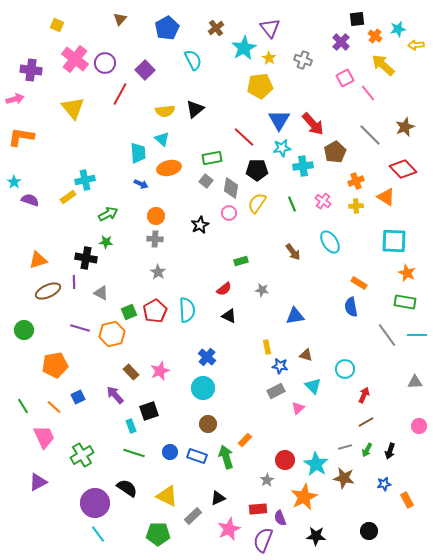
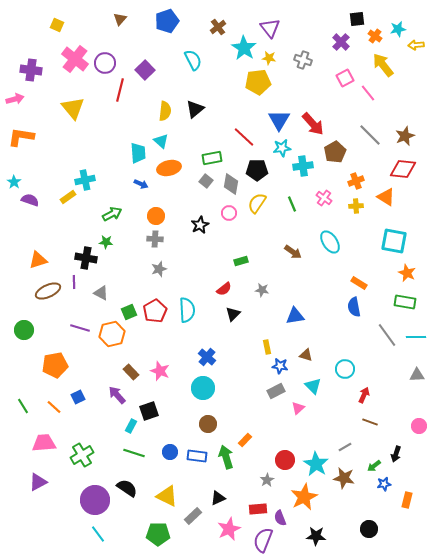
blue pentagon at (167, 28): moved 7 px up; rotated 10 degrees clockwise
brown cross at (216, 28): moved 2 px right, 1 px up
cyan star at (244, 48): rotated 10 degrees counterclockwise
yellow star at (269, 58): rotated 24 degrees counterclockwise
yellow arrow at (383, 65): rotated 10 degrees clockwise
yellow pentagon at (260, 86): moved 2 px left, 4 px up
red line at (120, 94): moved 4 px up; rotated 15 degrees counterclockwise
yellow semicircle at (165, 111): rotated 78 degrees counterclockwise
brown star at (405, 127): moved 9 px down
cyan triangle at (162, 139): moved 1 px left, 2 px down
red diamond at (403, 169): rotated 40 degrees counterclockwise
gray diamond at (231, 188): moved 4 px up
pink cross at (323, 201): moved 1 px right, 3 px up
green arrow at (108, 214): moved 4 px right
cyan square at (394, 241): rotated 8 degrees clockwise
brown arrow at (293, 252): rotated 18 degrees counterclockwise
gray star at (158, 272): moved 1 px right, 3 px up; rotated 21 degrees clockwise
blue semicircle at (351, 307): moved 3 px right
black triangle at (229, 316): moved 4 px right, 2 px up; rotated 49 degrees clockwise
cyan line at (417, 335): moved 1 px left, 2 px down
pink star at (160, 371): rotated 30 degrees counterclockwise
gray triangle at (415, 382): moved 2 px right, 7 px up
purple arrow at (115, 395): moved 2 px right
brown line at (366, 422): moved 4 px right; rotated 49 degrees clockwise
cyan rectangle at (131, 426): rotated 48 degrees clockwise
pink trapezoid at (44, 437): moved 6 px down; rotated 70 degrees counterclockwise
gray line at (345, 447): rotated 16 degrees counterclockwise
green arrow at (367, 450): moved 7 px right, 16 px down; rotated 24 degrees clockwise
black arrow at (390, 451): moved 6 px right, 3 px down
blue rectangle at (197, 456): rotated 12 degrees counterclockwise
orange rectangle at (407, 500): rotated 42 degrees clockwise
purple circle at (95, 503): moved 3 px up
black circle at (369, 531): moved 2 px up
